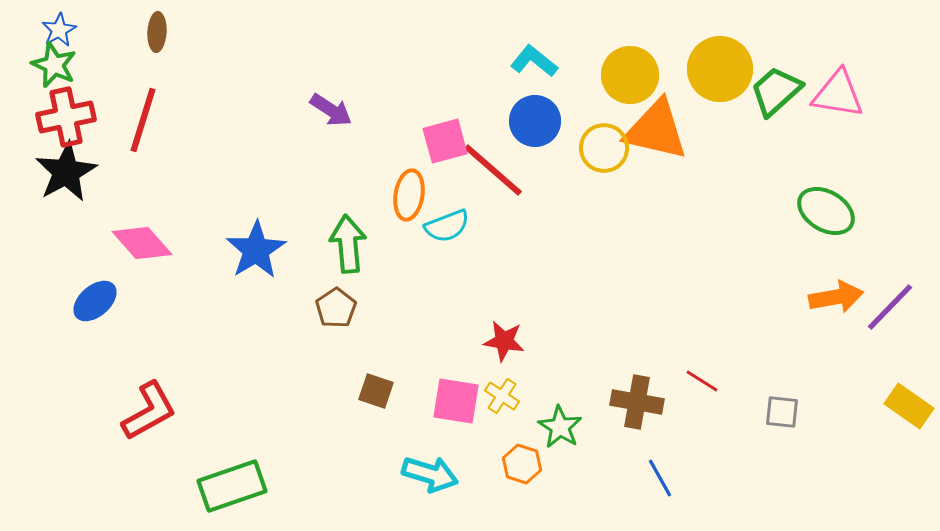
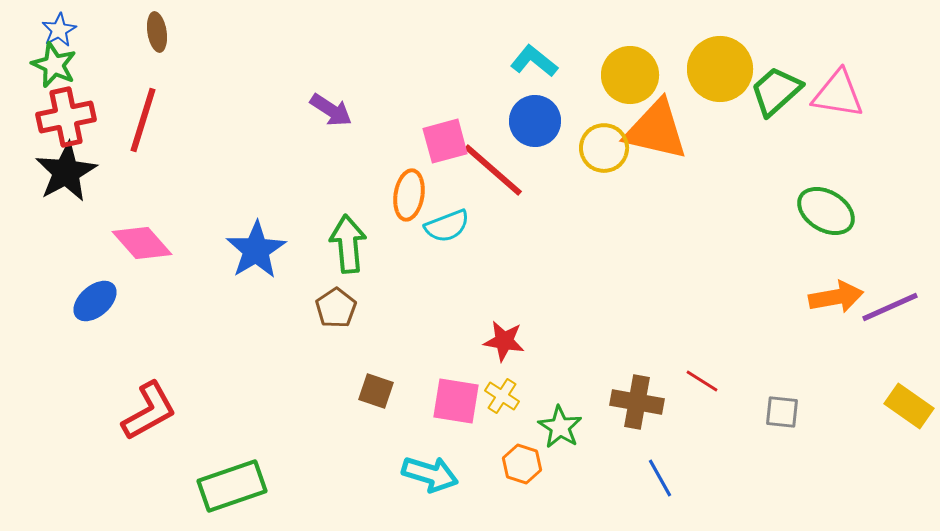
brown ellipse at (157, 32): rotated 12 degrees counterclockwise
purple line at (890, 307): rotated 22 degrees clockwise
